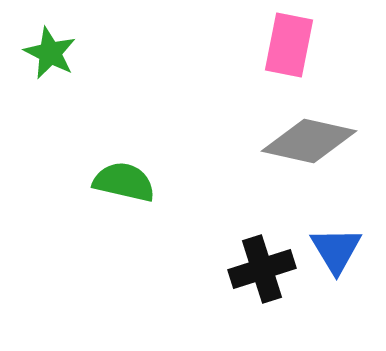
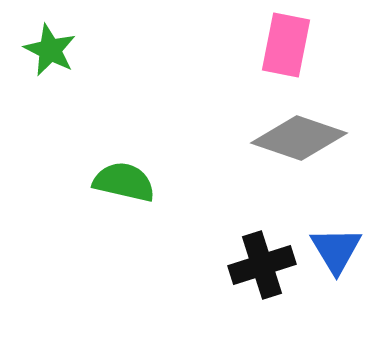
pink rectangle: moved 3 px left
green star: moved 3 px up
gray diamond: moved 10 px left, 3 px up; rotated 6 degrees clockwise
black cross: moved 4 px up
